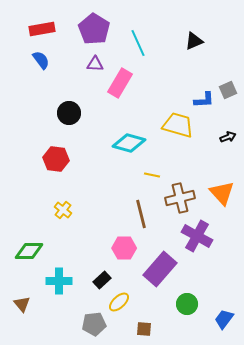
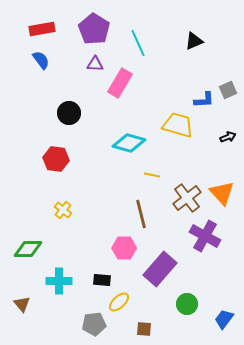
brown cross: moved 7 px right; rotated 24 degrees counterclockwise
purple cross: moved 8 px right
green diamond: moved 1 px left, 2 px up
black rectangle: rotated 48 degrees clockwise
